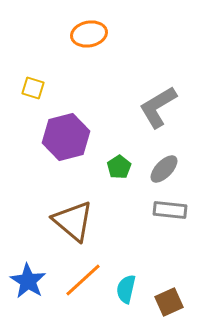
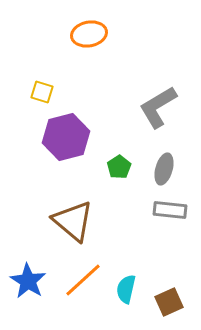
yellow square: moved 9 px right, 4 px down
gray ellipse: rotated 28 degrees counterclockwise
